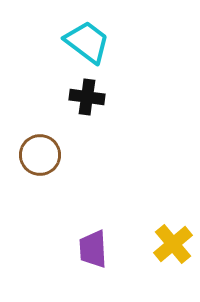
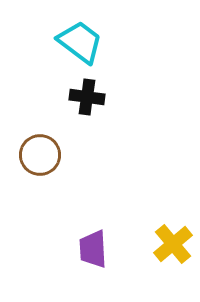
cyan trapezoid: moved 7 px left
